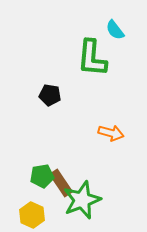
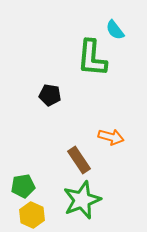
orange arrow: moved 4 px down
green pentagon: moved 19 px left, 10 px down
brown rectangle: moved 18 px right, 23 px up
